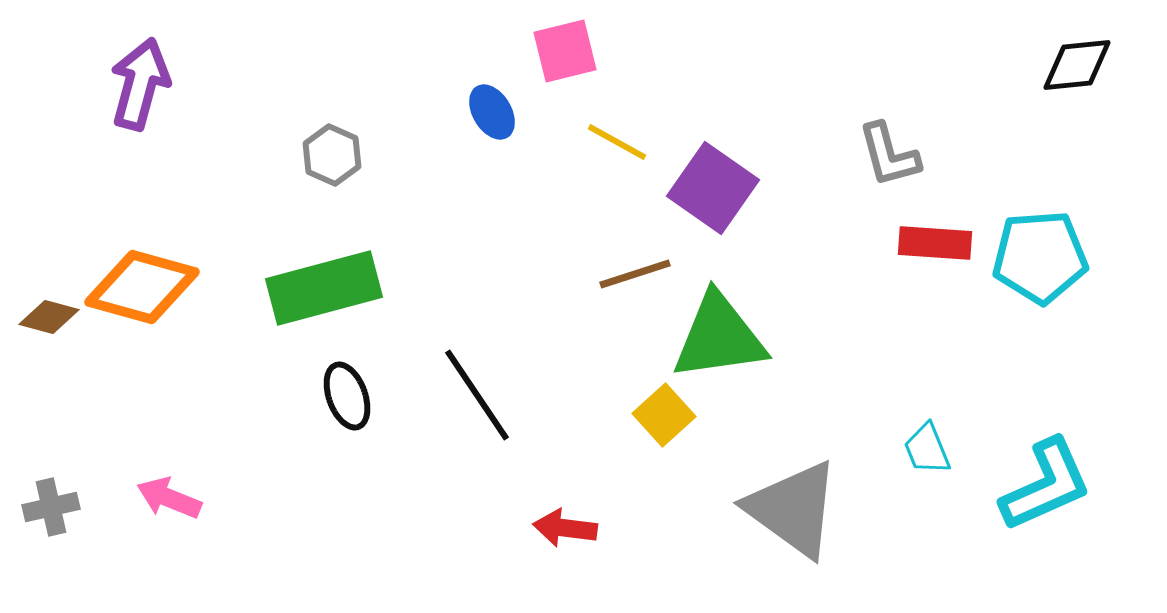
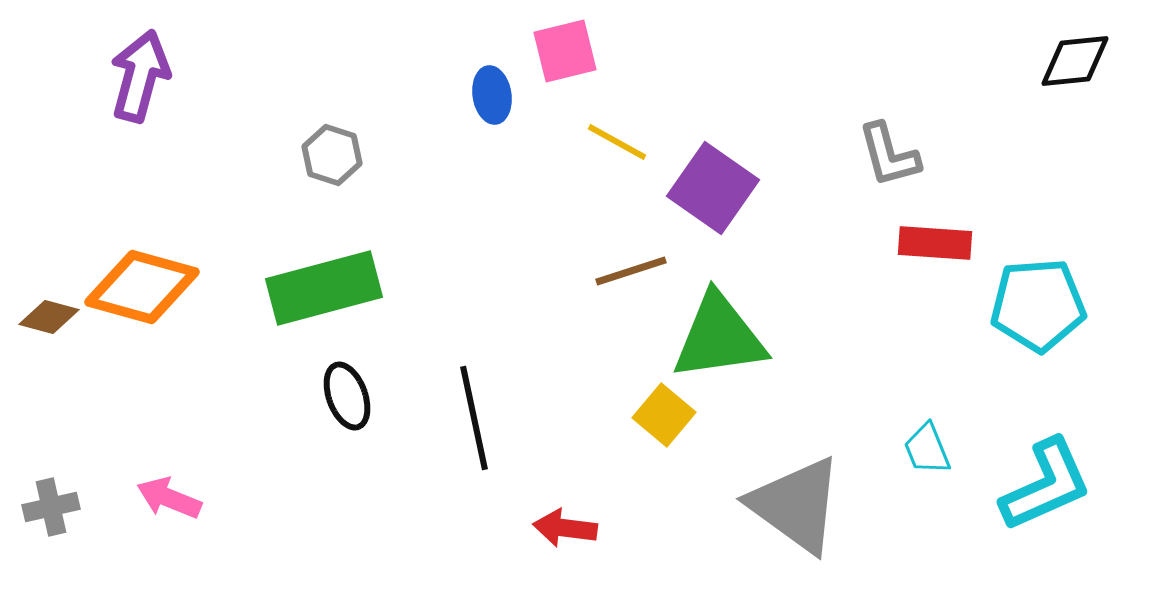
black diamond: moved 2 px left, 4 px up
purple arrow: moved 8 px up
blue ellipse: moved 17 px up; rotated 22 degrees clockwise
gray hexagon: rotated 6 degrees counterclockwise
cyan pentagon: moved 2 px left, 48 px down
brown line: moved 4 px left, 3 px up
black line: moved 3 px left, 23 px down; rotated 22 degrees clockwise
yellow square: rotated 8 degrees counterclockwise
gray triangle: moved 3 px right, 4 px up
